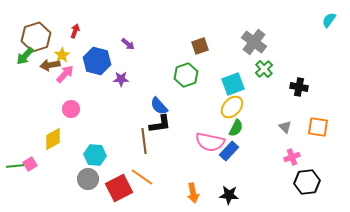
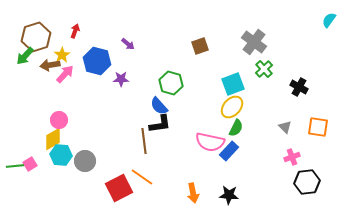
green hexagon: moved 15 px left, 8 px down; rotated 25 degrees counterclockwise
black cross: rotated 18 degrees clockwise
pink circle: moved 12 px left, 11 px down
cyan hexagon: moved 34 px left
gray circle: moved 3 px left, 18 px up
